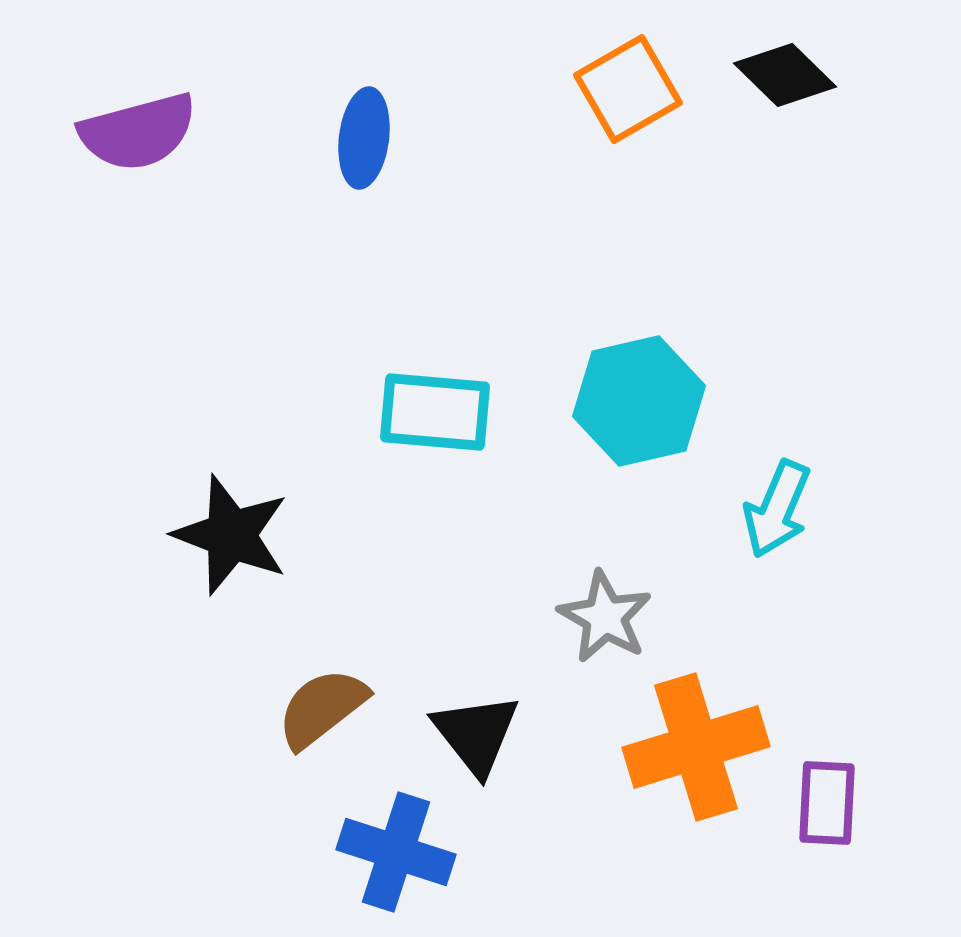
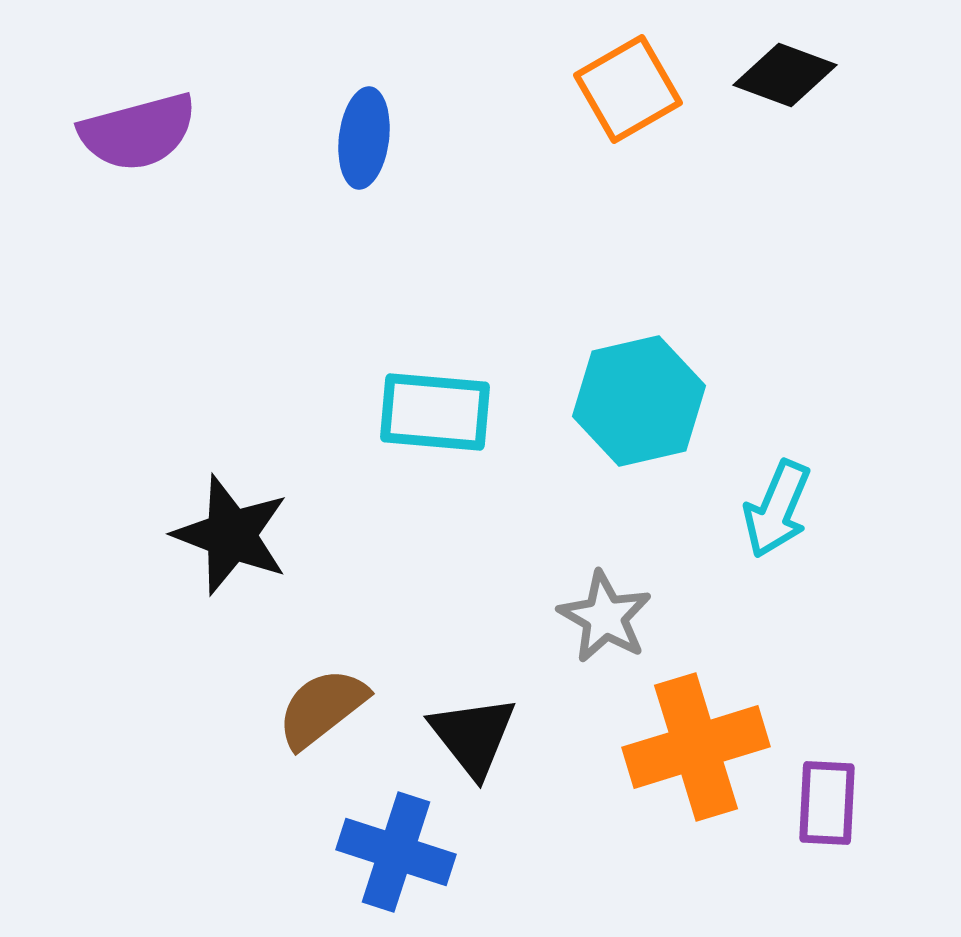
black diamond: rotated 24 degrees counterclockwise
black triangle: moved 3 px left, 2 px down
